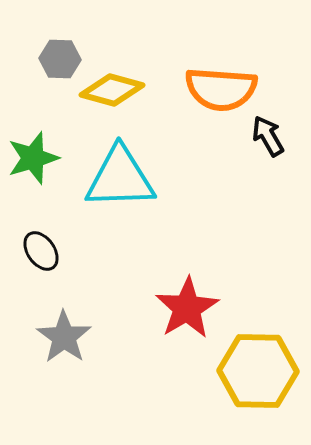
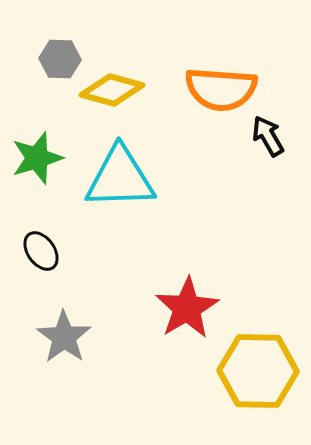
green star: moved 4 px right
